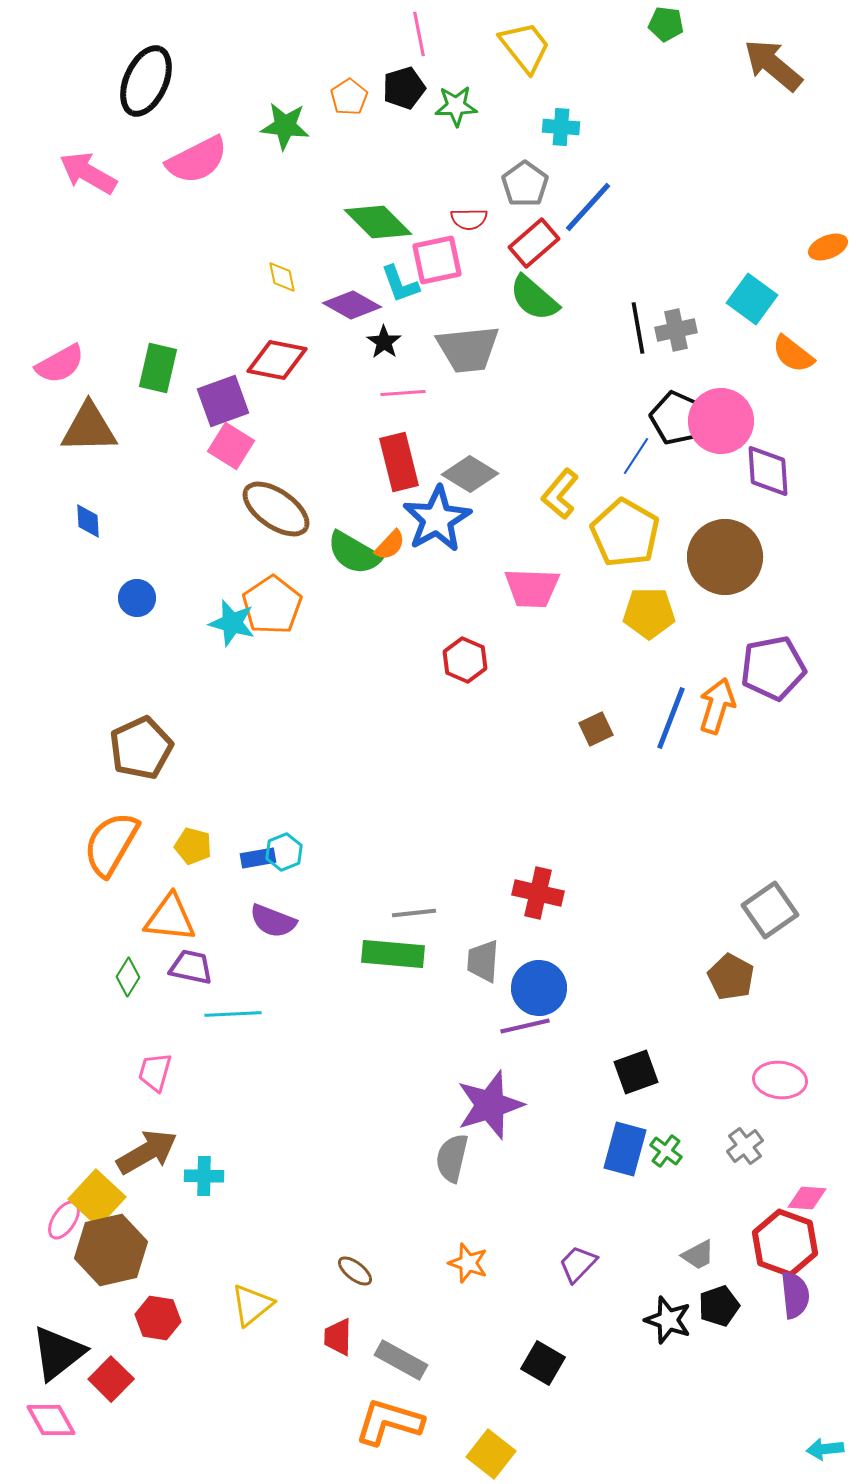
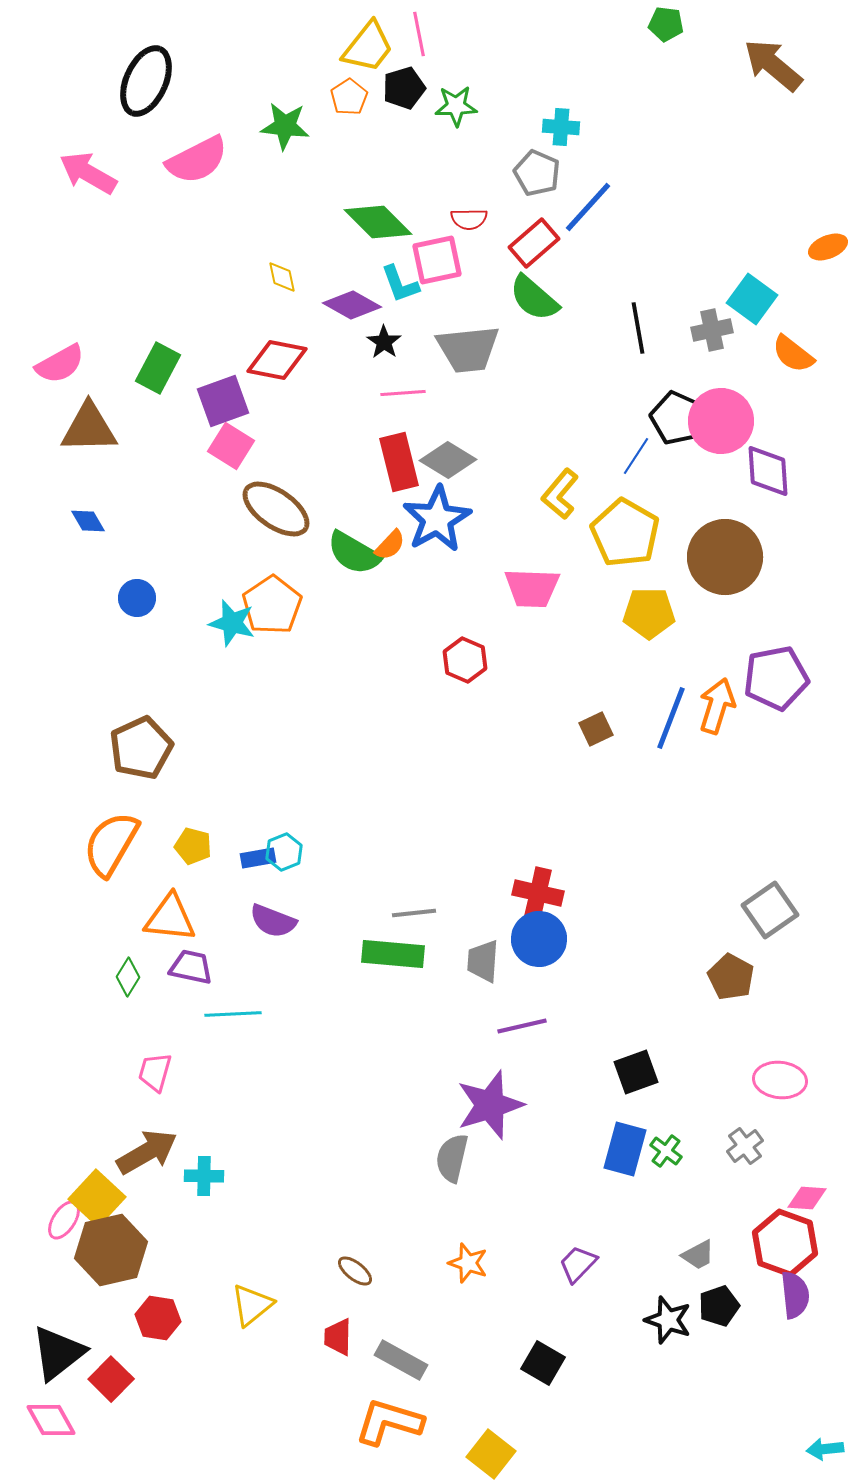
yellow trapezoid at (525, 47): moved 157 px left; rotated 76 degrees clockwise
gray pentagon at (525, 184): moved 12 px right, 11 px up; rotated 12 degrees counterclockwise
gray cross at (676, 330): moved 36 px right
green rectangle at (158, 368): rotated 15 degrees clockwise
gray diamond at (470, 474): moved 22 px left, 14 px up
blue diamond at (88, 521): rotated 27 degrees counterclockwise
purple pentagon at (773, 668): moved 3 px right, 10 px down
blue circle at (539, 988): moved 49 px up
purple line at (525, 1026): moved 3 px left
